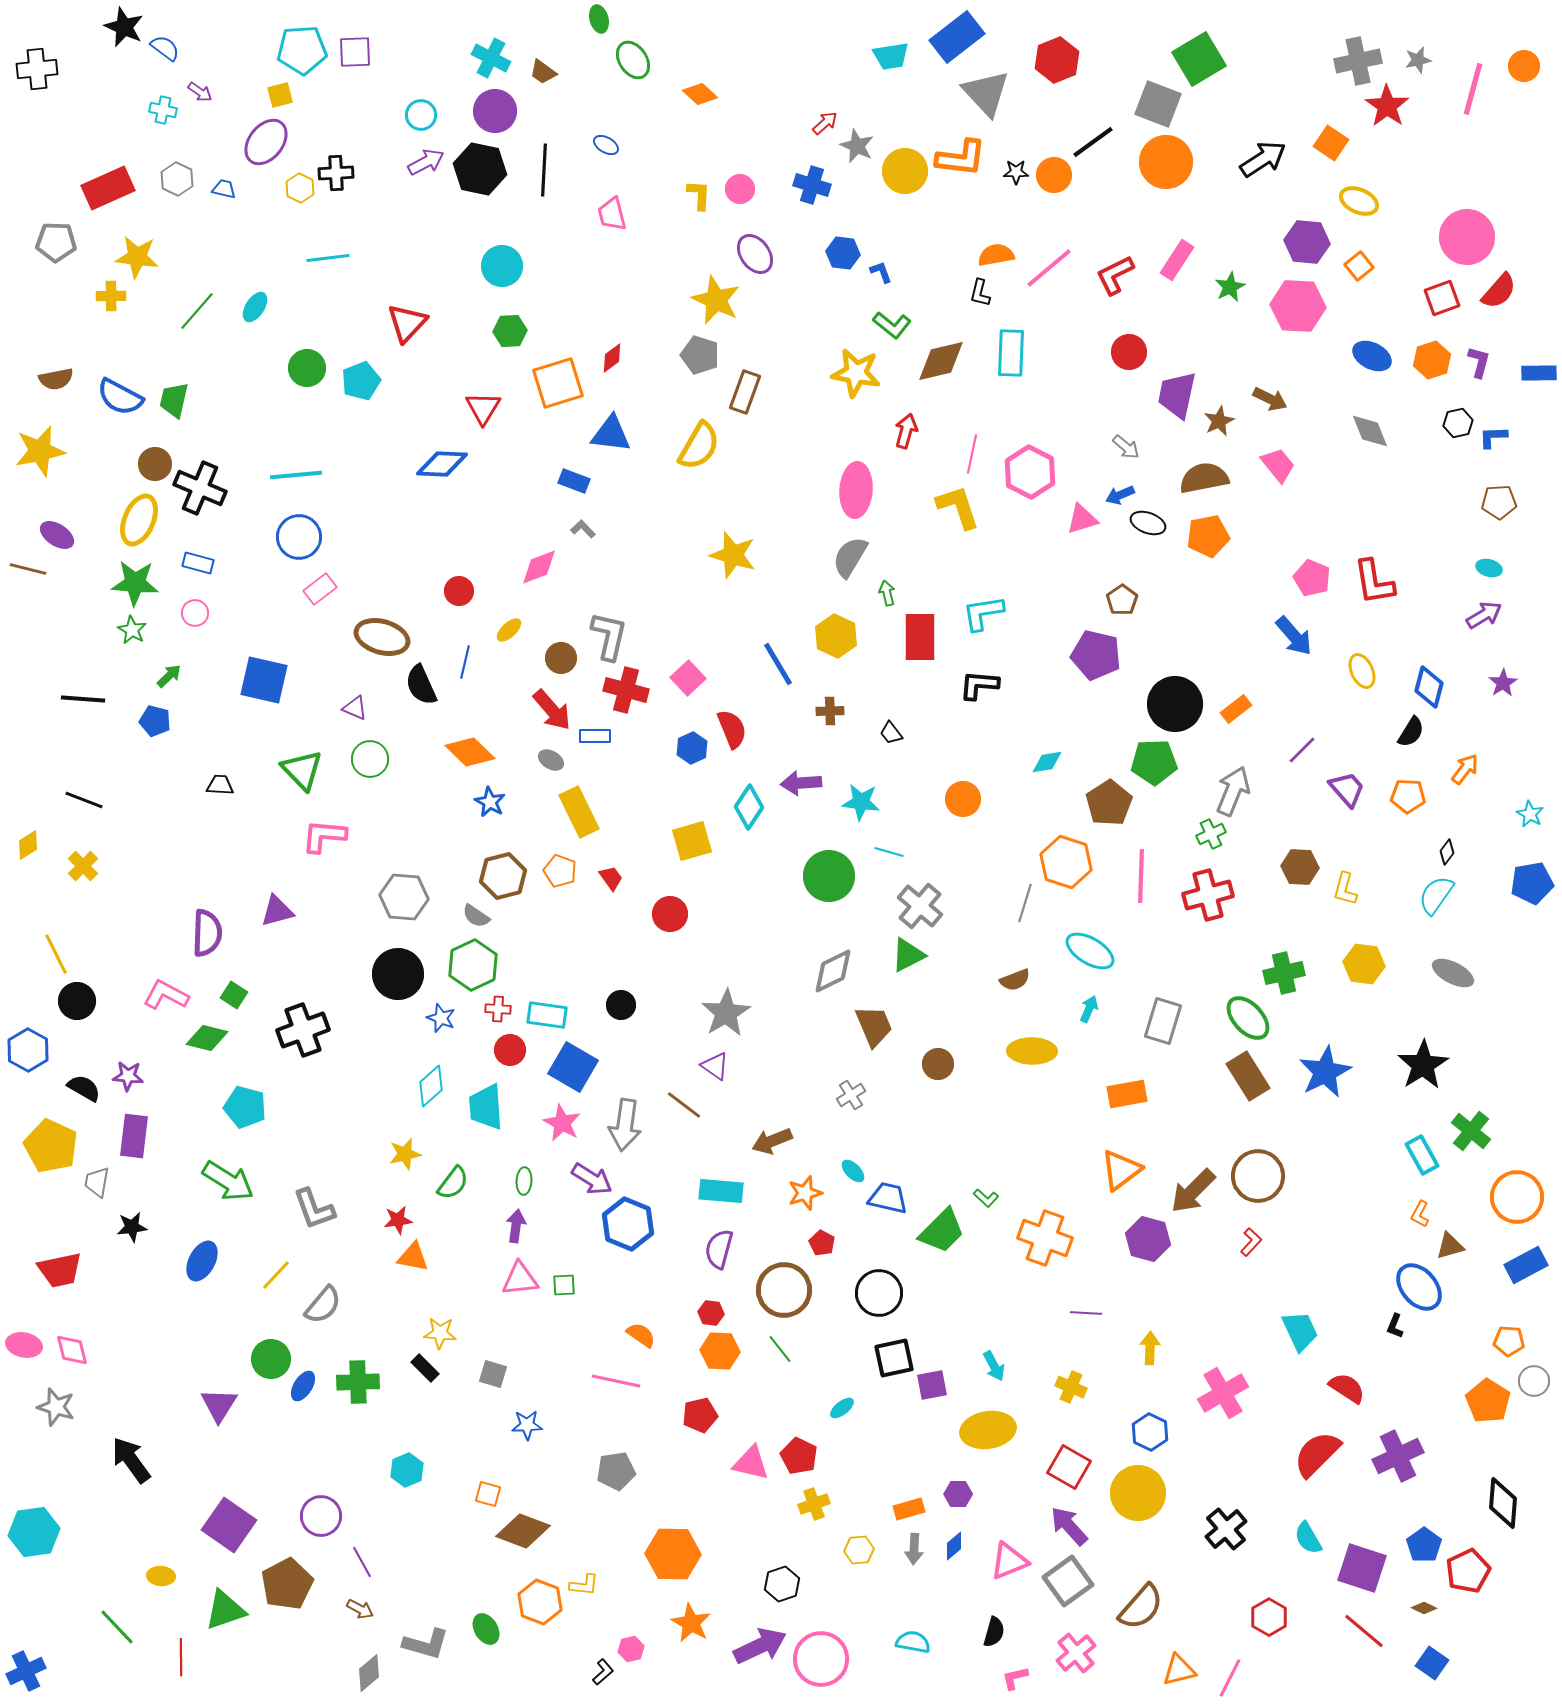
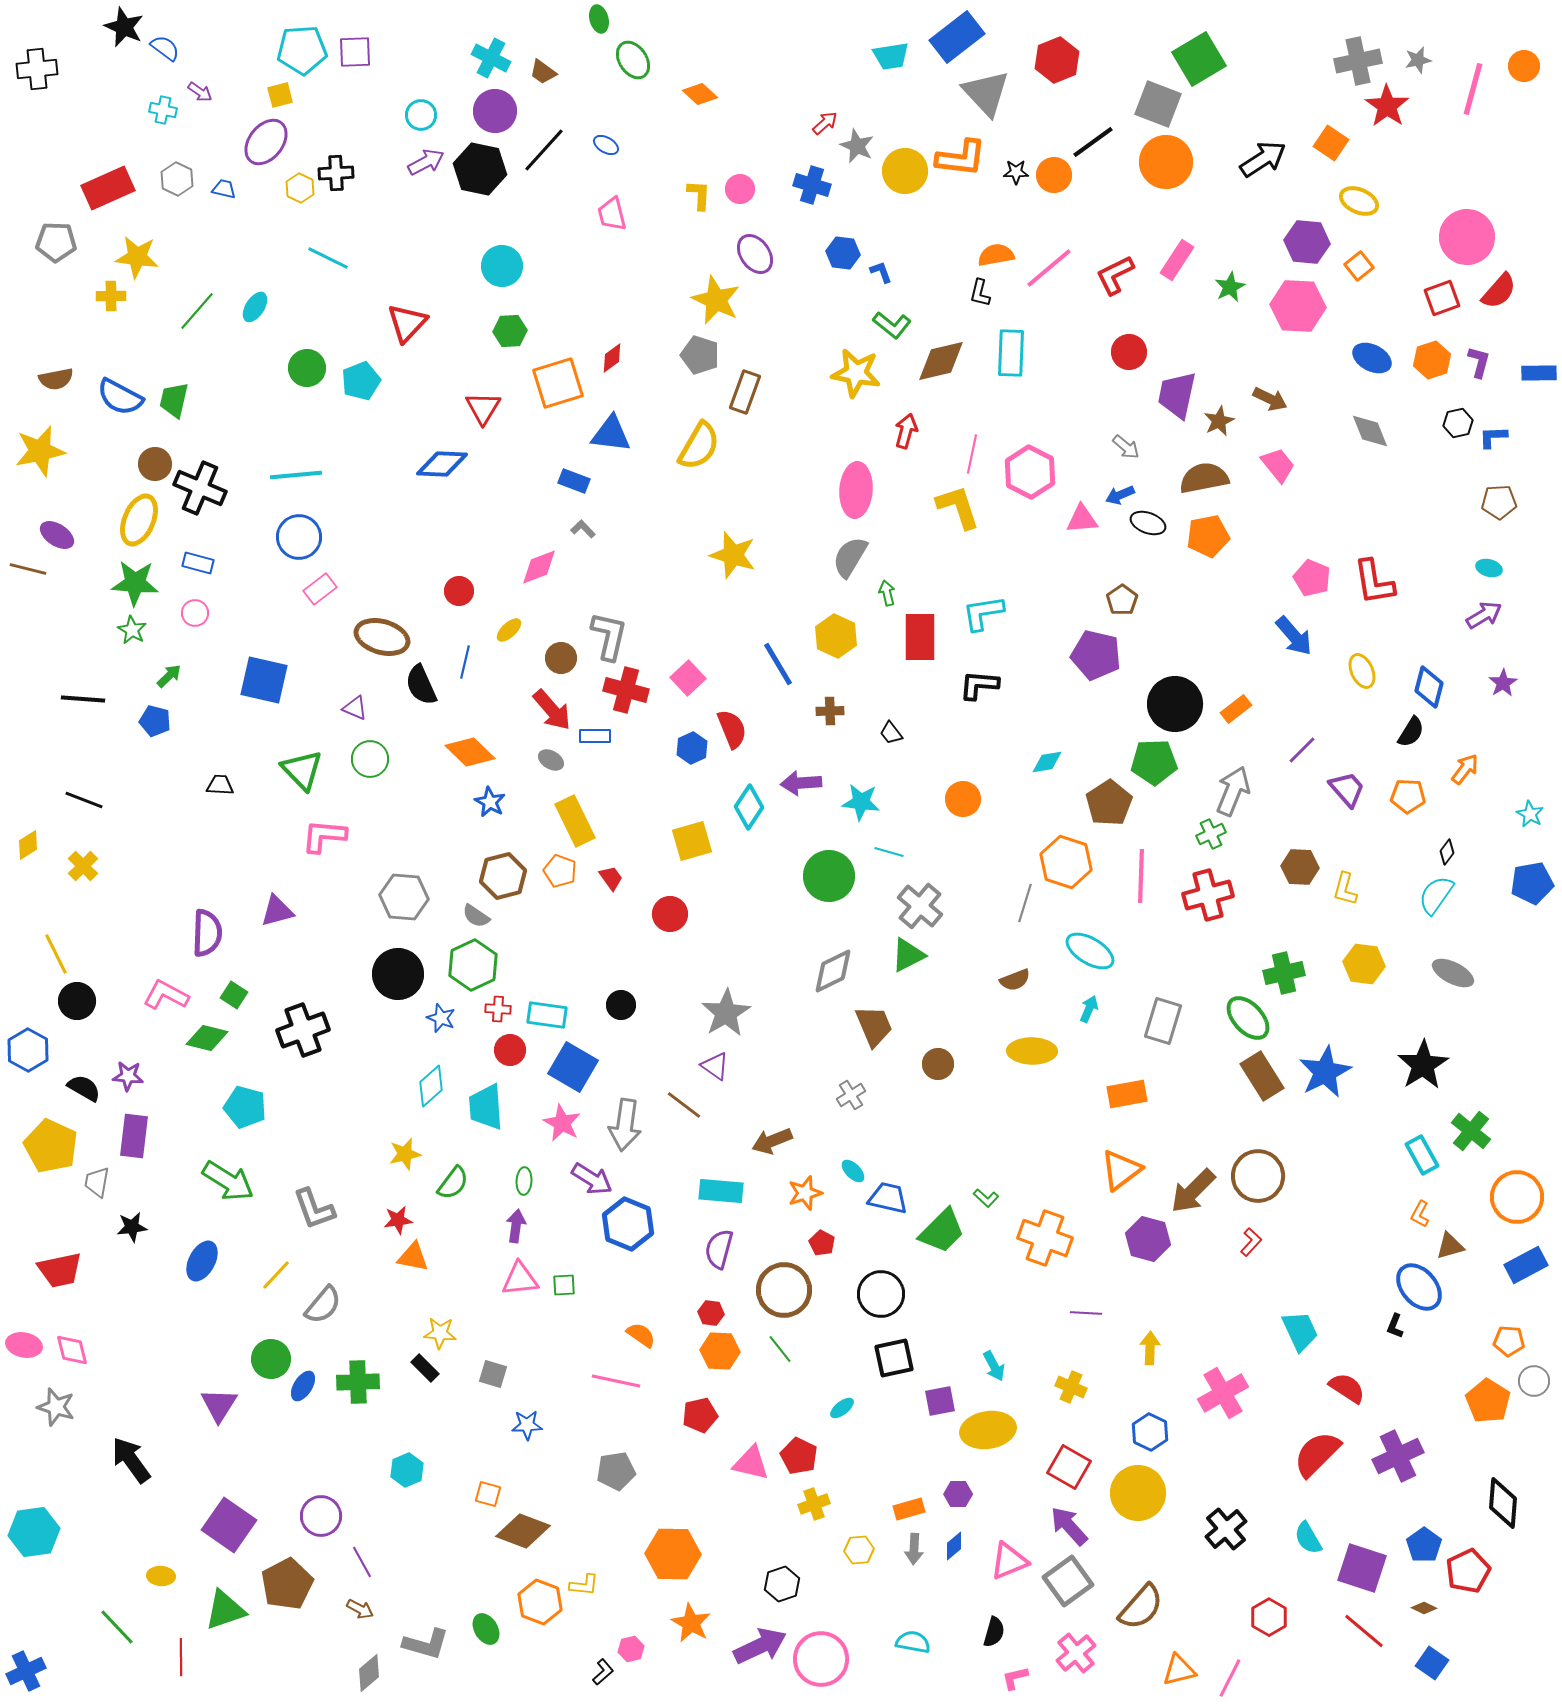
black line at (544, 170): moved 20 px up; rotated 39 degrees clockwise
cyan line at (328, 258): rotated 33 degrees clockwise
blue ellipse at (1372, 356): moved 2 px down
pink triangle at (1082, 519): rotated 12 degrees clockwise
yellow rectangle at (579, 812): moved 4 px left, 9 px down
brown rectangle at (1248, 1076): moved 14 px right
black circle at (879, 1293): moved 2 px right, 1 px down
purple square at (932, 1385): moved 8 px right, 16 px down
